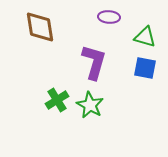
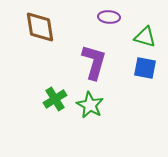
green cross: moved 2 px left, 1 px up
